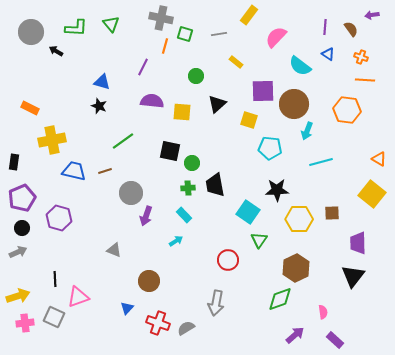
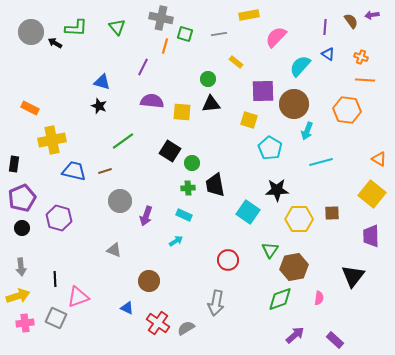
yellow rectangle at (249, 15): rotated 42 degrees clockwise
green triangle at (111, 24): moved 6 px right, 3 px down
brown semicircle at (351, 29): moved 8 px up
black arrow at (56, 51): moved 1 px left, 8 px up
cyan semicircle at (300, 66): rotated 95 degrees clockwise
green circle at (196, 76): moved 12 px right, 3 px down
black triangle at (217, 104): moved 6 px left; rotated 36 degrees clockwise
cyan pentagon at (270, 148): rotated 25 degrees clockwise
black square at (170, 151): rotated 20 degrees clockwise
black rectangle at (14, 162): moved 2 px down
gray circle at (131, 193): moved 11 px left, 8 px down
cyan rectangle at (184, 215): rotated 21 degrees counterclockwise
green triangle at (259, 240): moved 11 px right, 10 px down
purple trapezoid at (358, 243): moved 13 px right, 7 px up
gray arrow at (18, 252): moved 3 px right, 15 px down; rotated 108 degrees clockwise
brown hexagon at (296, 268): moved 2 px left, 1 px up; rotated 16 degrees clockwise
blue triangle at (127, 308): rotated 48 degrees counterclockwise
pink semicircle at (323, 312): moved 4 px left, 14 px up; rotated 16 degrees clockwise
gray square at (54, 317): moved 2 px right, 1 px down
red cross at (158, 323): rotated 15 degrees clockwise
